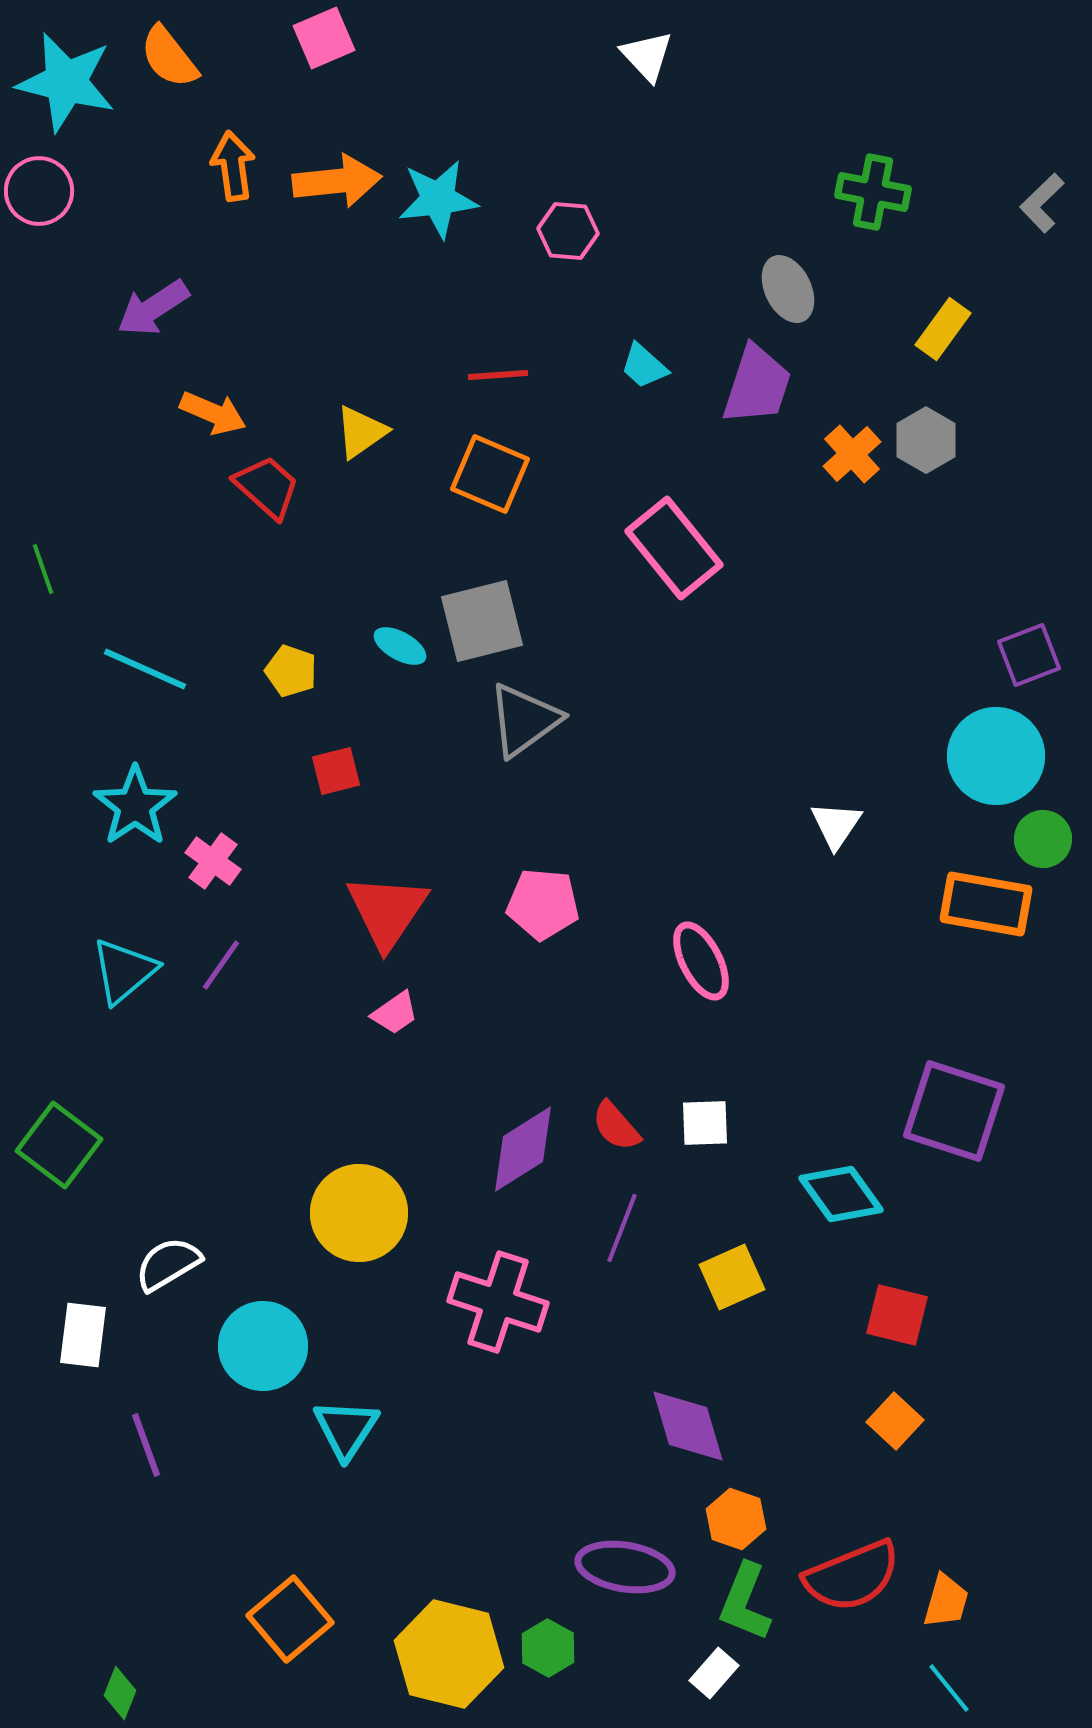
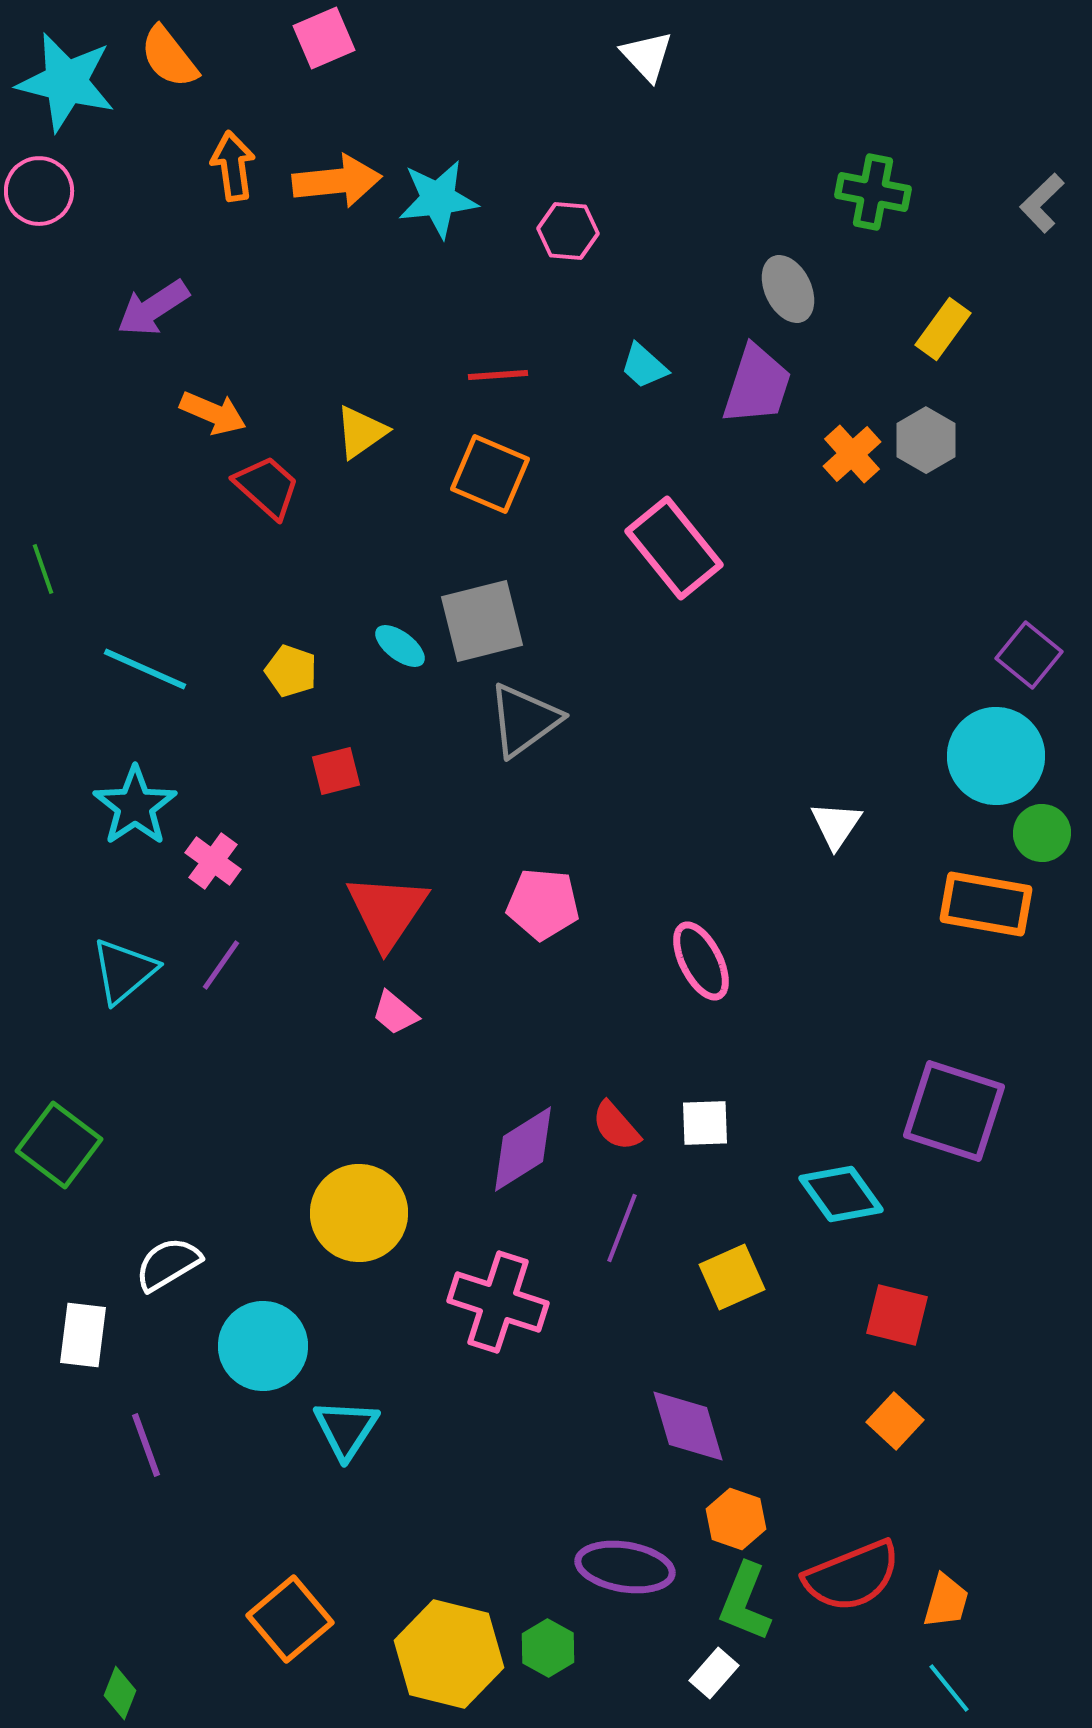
cyan ellipse at (400, 646): rotated 8 degrees clockwise
purple square at (1029, 655): rotated 30 degrees counterclockwise
green circle at (1043, 839): moved 1 px left, 6 px up
pink trapezoid at (395, 1013): rotated 75 degrees clockwise
